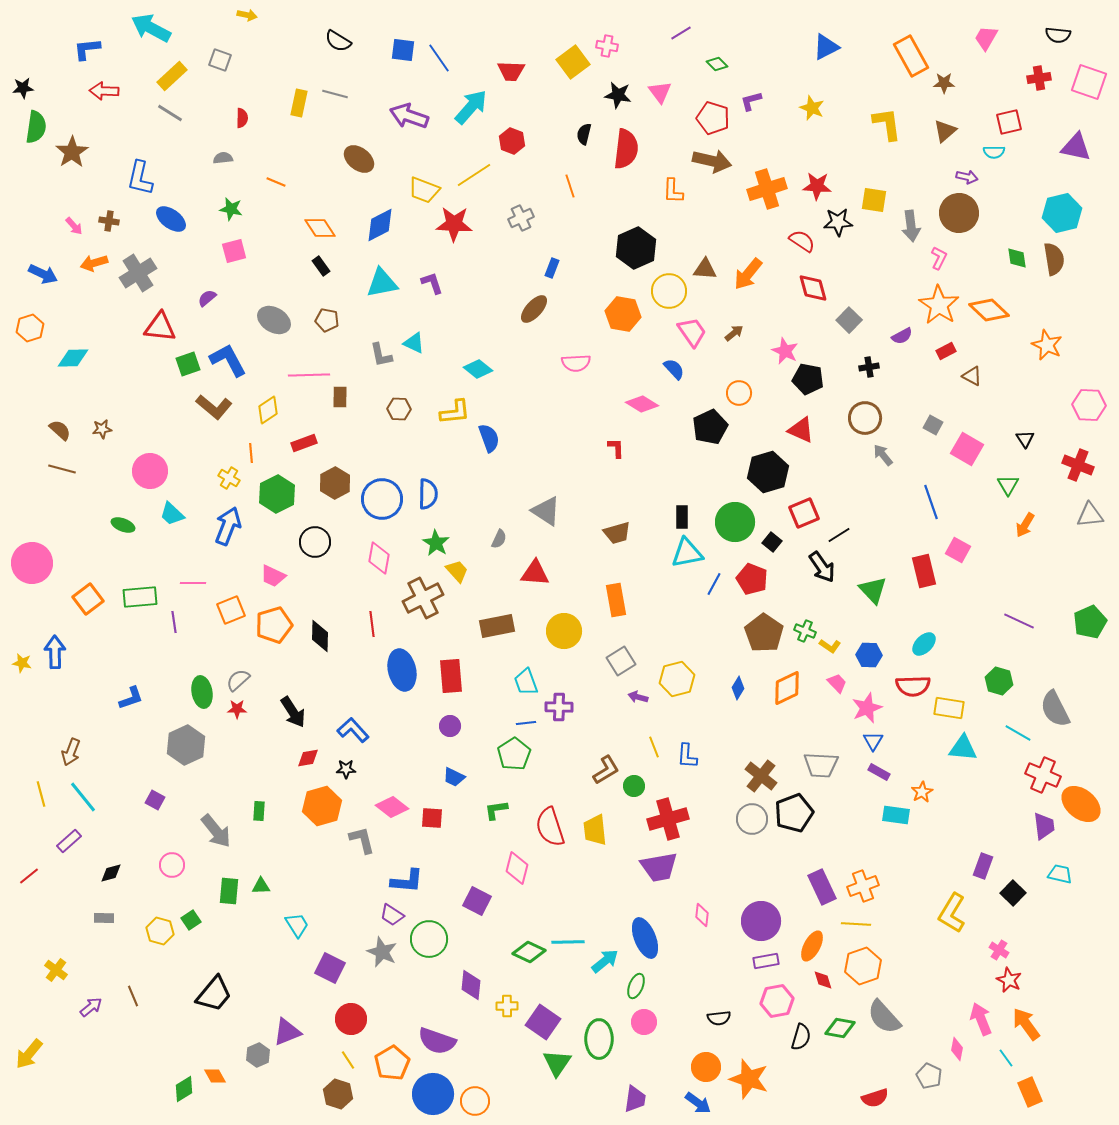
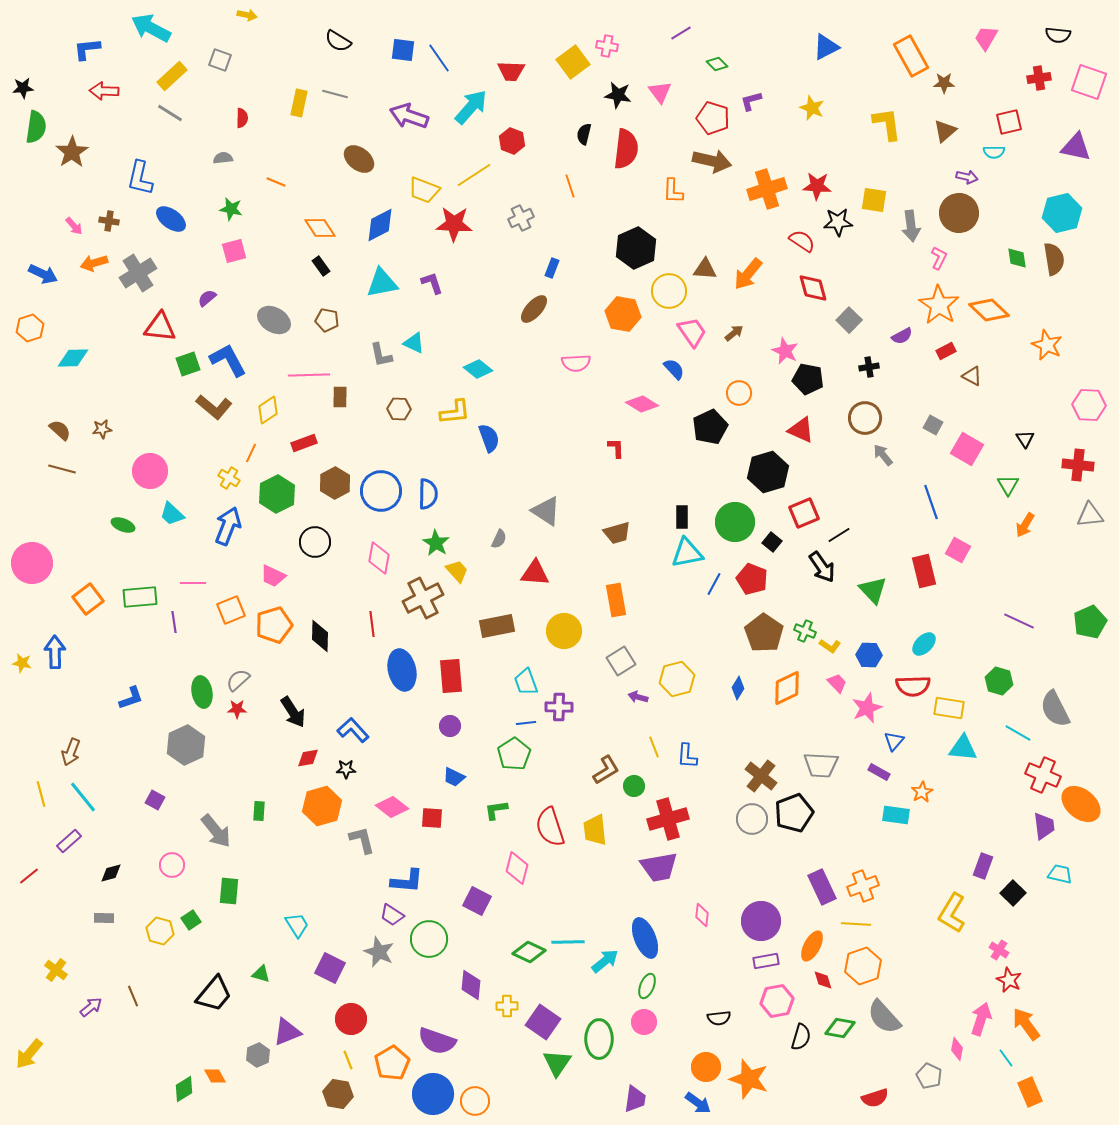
orange line at (251, 453): rotated 30 degrees clockwise
red cross at (1078, 465): rotated 16 degrees counterclockwise
blue circle at (382, 499): moved 1 px left, 8 px up
blue triangle at (873, 741): moved 21 px right; rotated 10 degrees clockwise
green triangle at (261, 886): moved 88 px down; rotated 18 degrees clockwise
gray star at (382, 952): moved 3 px left
green ellipse at (636, 986): moved 11 px right
pink arrow at (981, 1019): rotated 40 degrees clockwise
yellow line at (348, 1060): rotated 12 degrees clockwise
brown hexagon at (338, 1094): rotated 8 degrees counterclockwise
